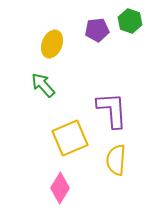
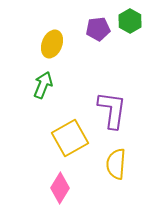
green hexagon: rotated 10 degrees clockwise
purple pentagon: moved 1 px right, 1 px up
green arrow: rotated 64 degrees clockwise
purple L-shape: rotated 12 degrees clockwise
yellow square: rotated 6 degrees counterclockwise
yellow semicircle: moved 4 px down
